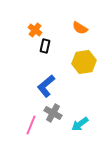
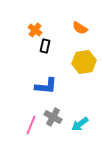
blue L-shape: rotated 135 degrees counterclockwise
gray cross: moved 4 px down
